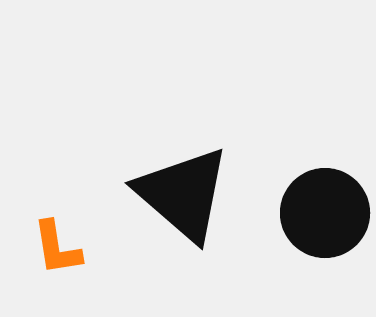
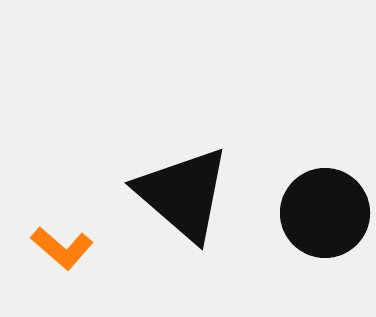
orange L-shape: moved 5 px right; rotated 40 degrees counterclockwise
